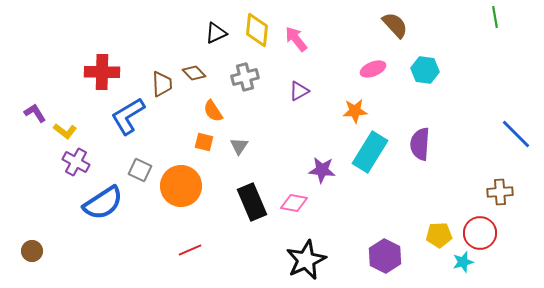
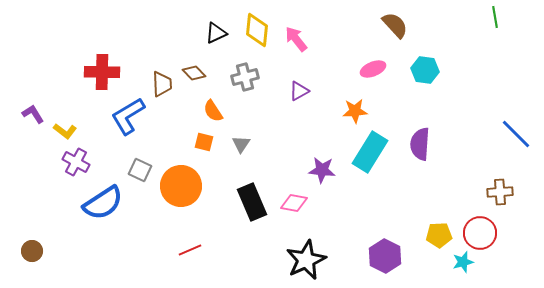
purple L-shape: moved 2 px left, 1 px down
gray triangle: moved 2 px right, 2 px up
